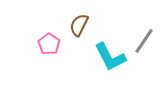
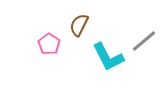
gray line: rotated 16 degrees clockwise
cyan L-shape: moved 2 px left
